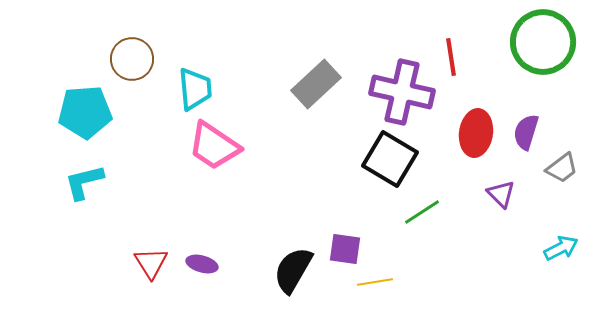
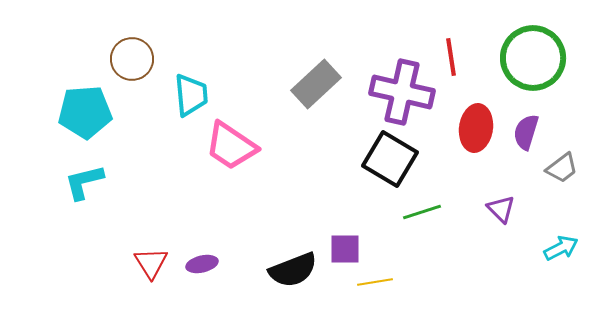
green circle: moved 10 px left, 16 px down
cyan trapezoid: moved 4 px left, 6 px down
red ellipse: moved 5 px up
pink trapezoid: moved 17 px right
purple triangle: moved 15 px down
green line: rotated 15 degrees clockwise
purple square: rotated 8 degrees counterclockwise
purple ellipse: rotated 28 degrees counterclockwise
black semicircle: rotated 141 degrees counterclockwise
